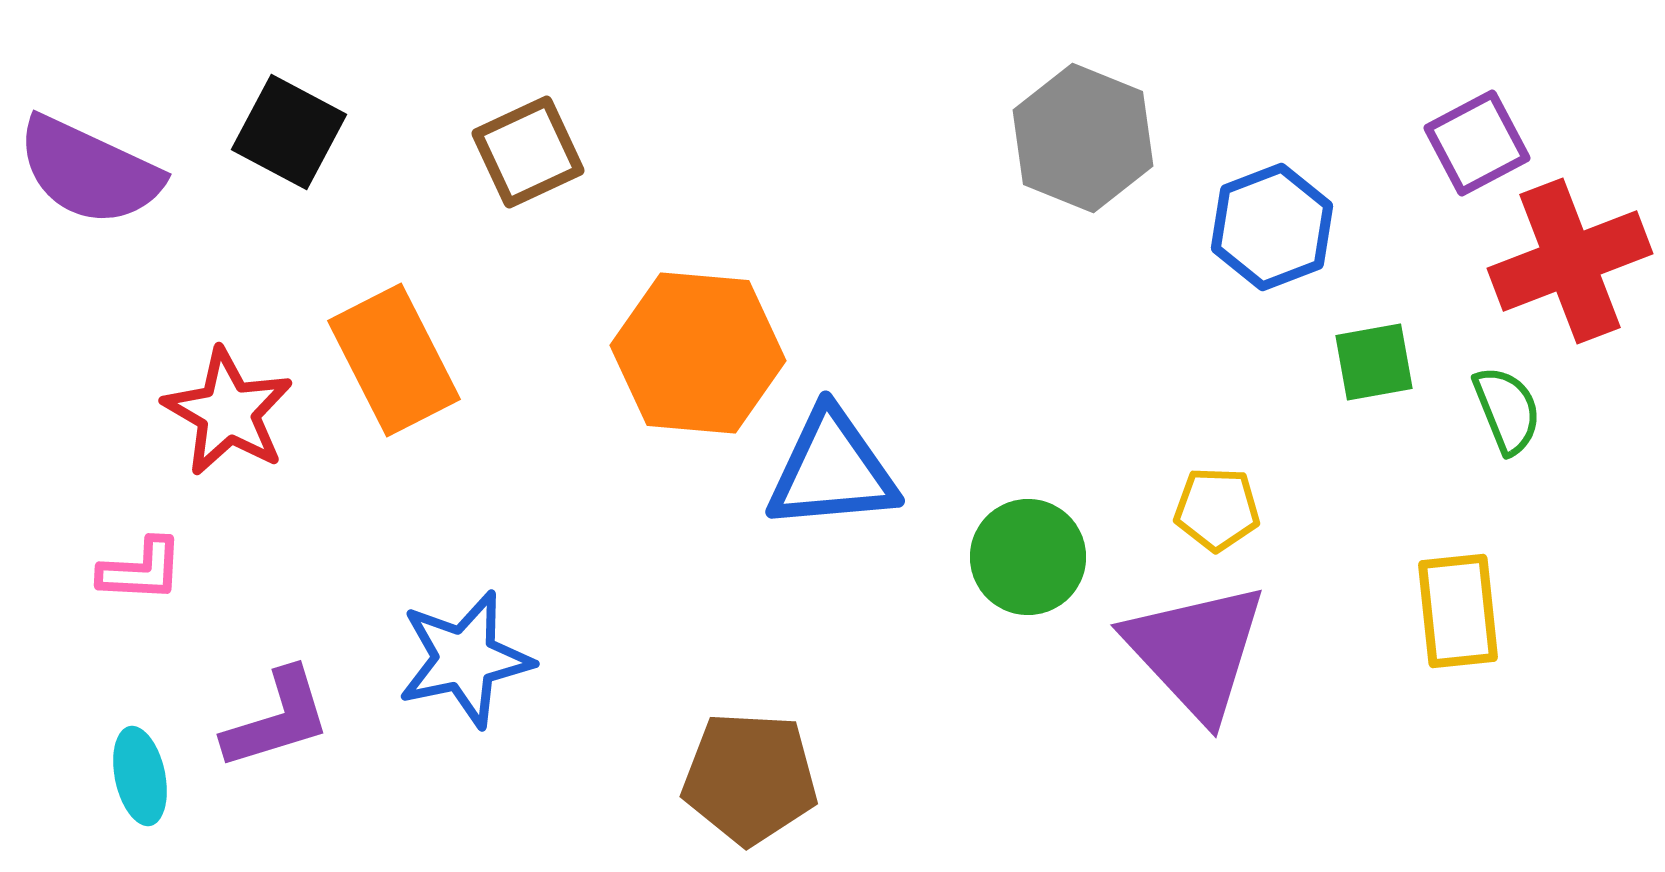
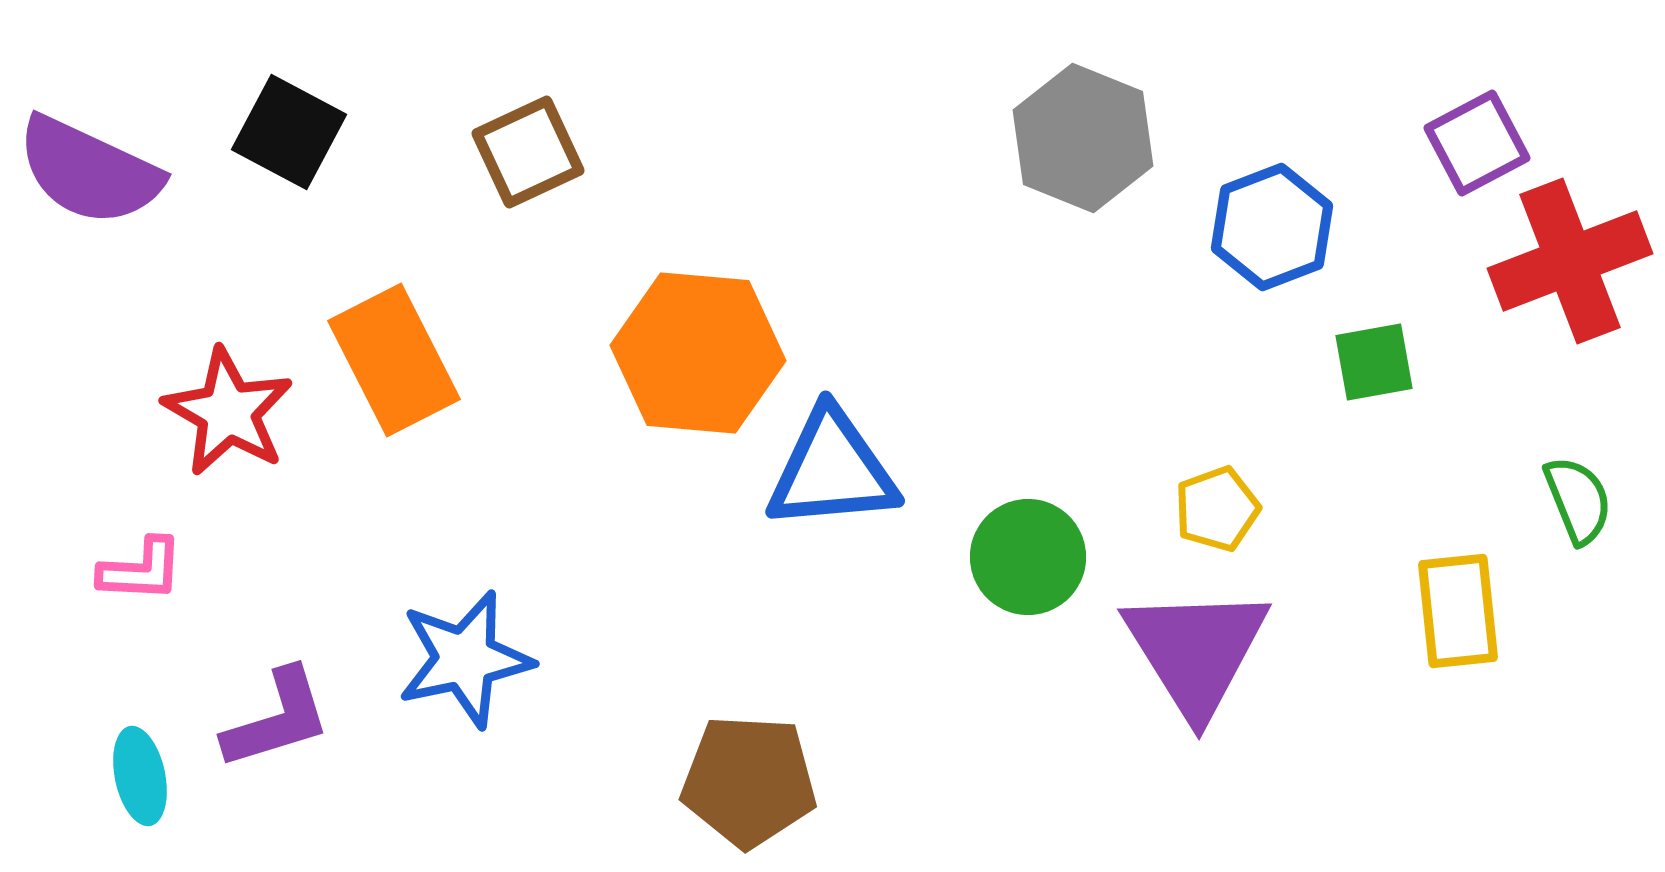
green semicircle: moved 71 px right, 90 px down
yellow pentagon: rotated 22 degrees counterclockwise
purple triangle: rotated 11 degrees clockwise
brown pentagon: moved 1 px left, 3 px down
